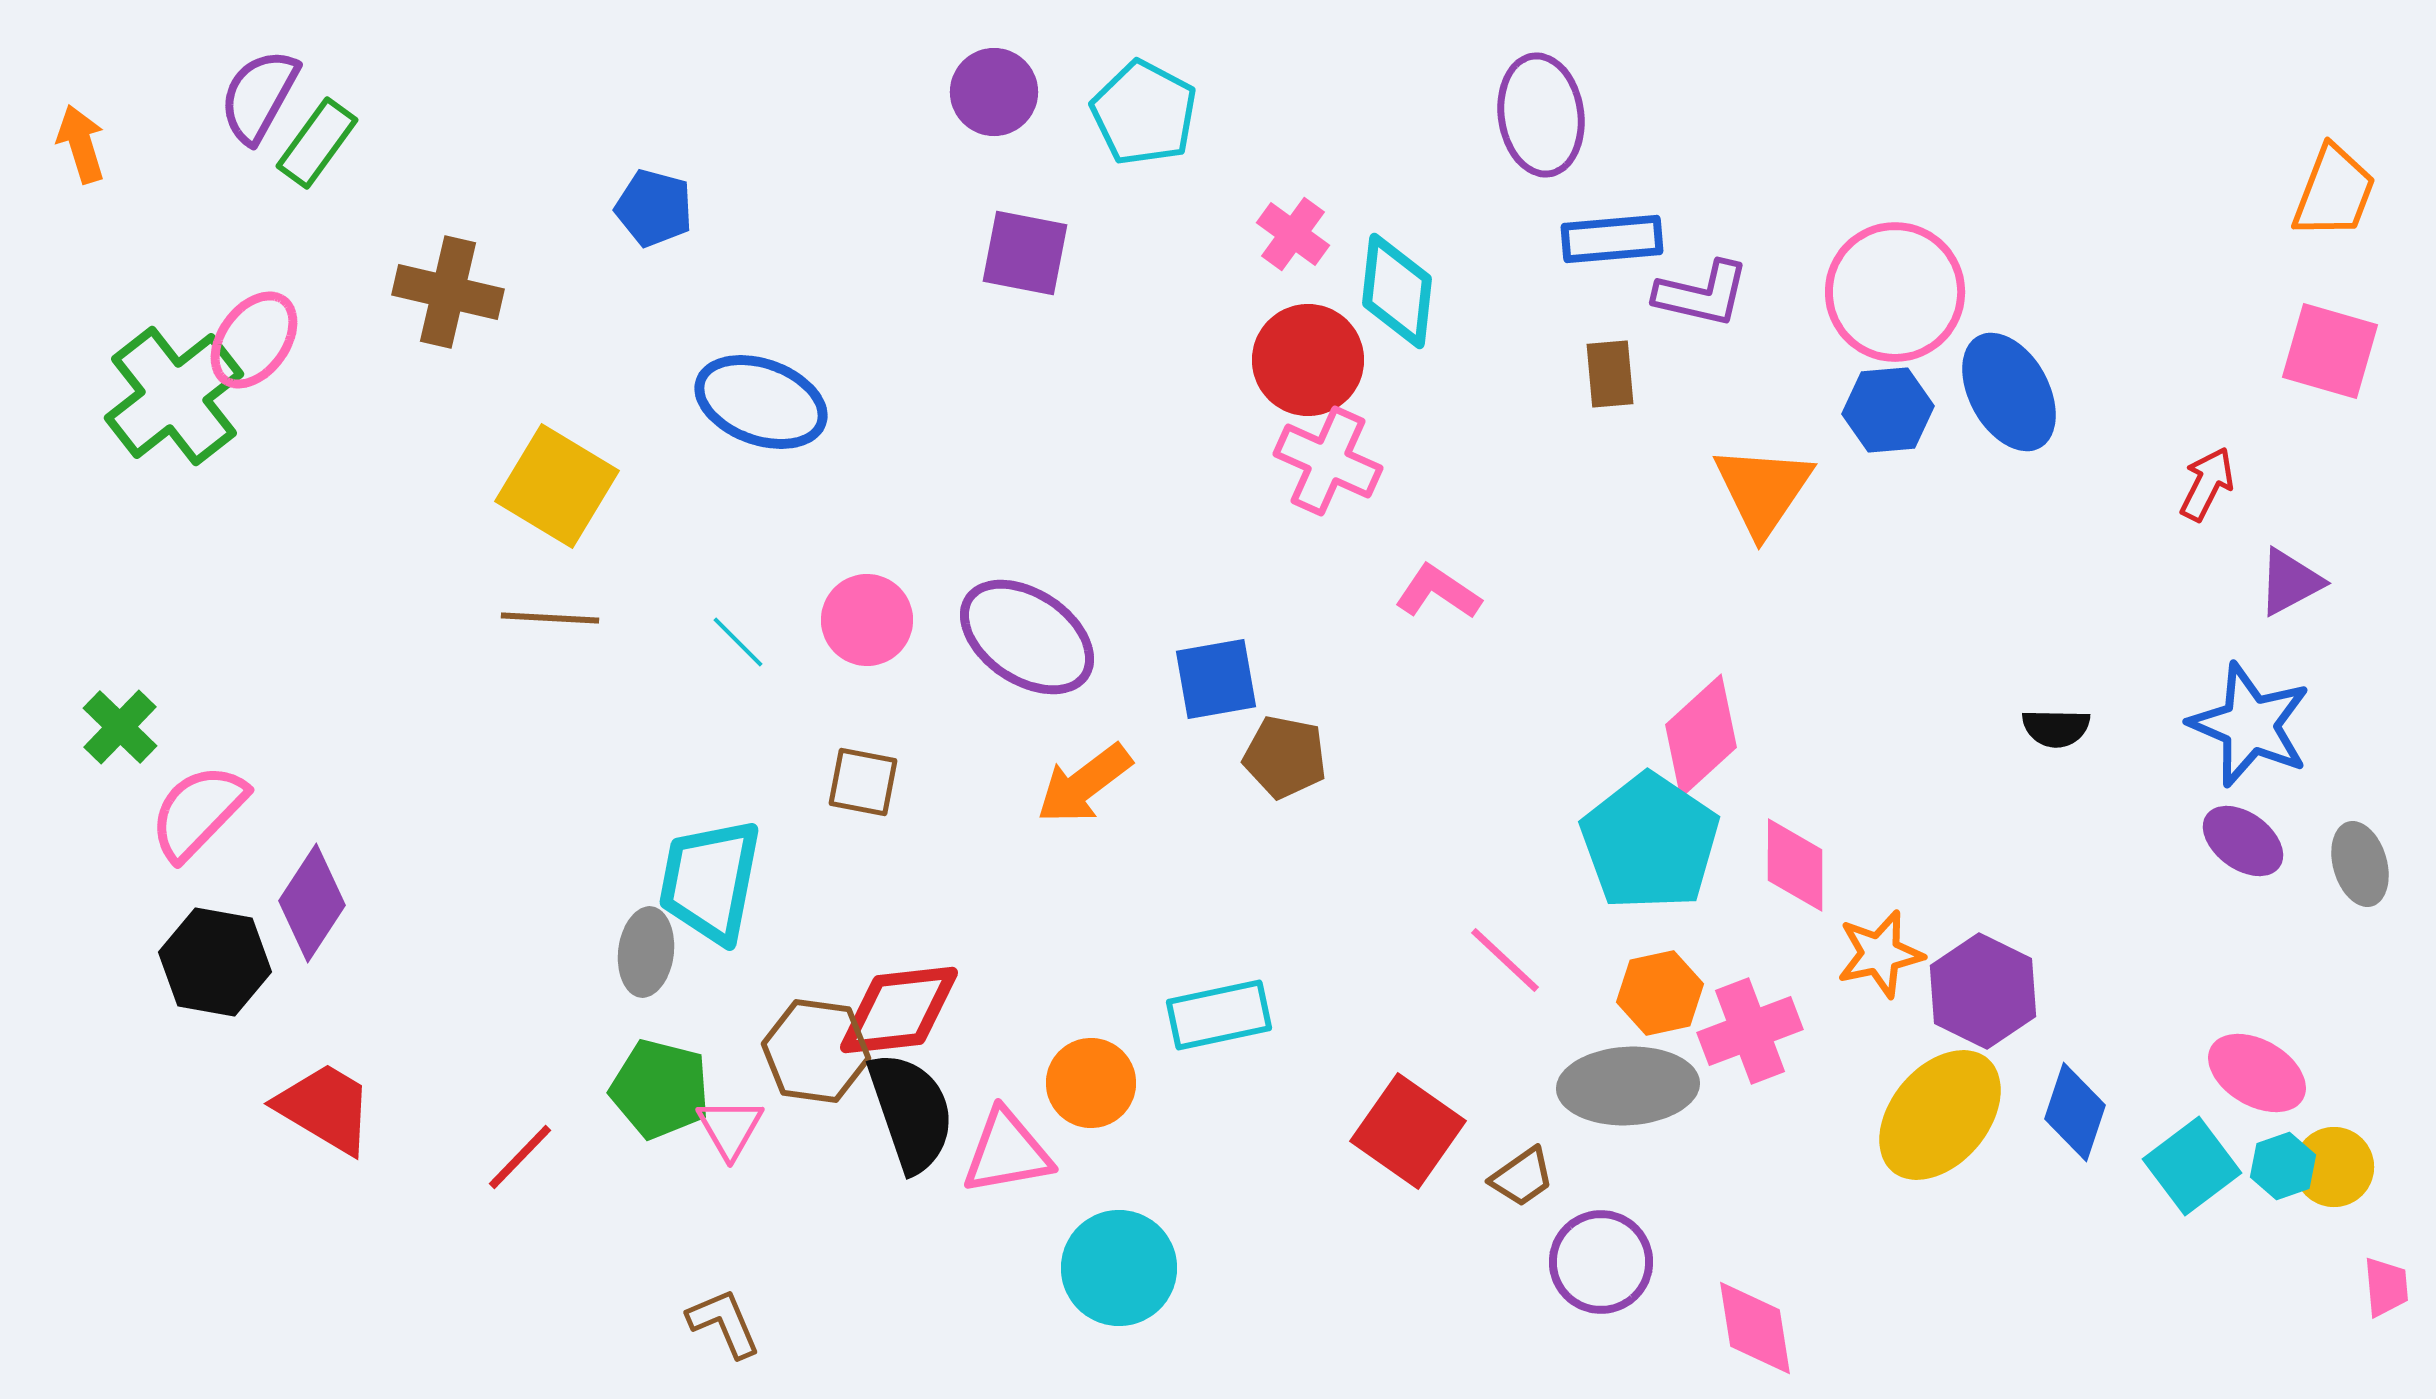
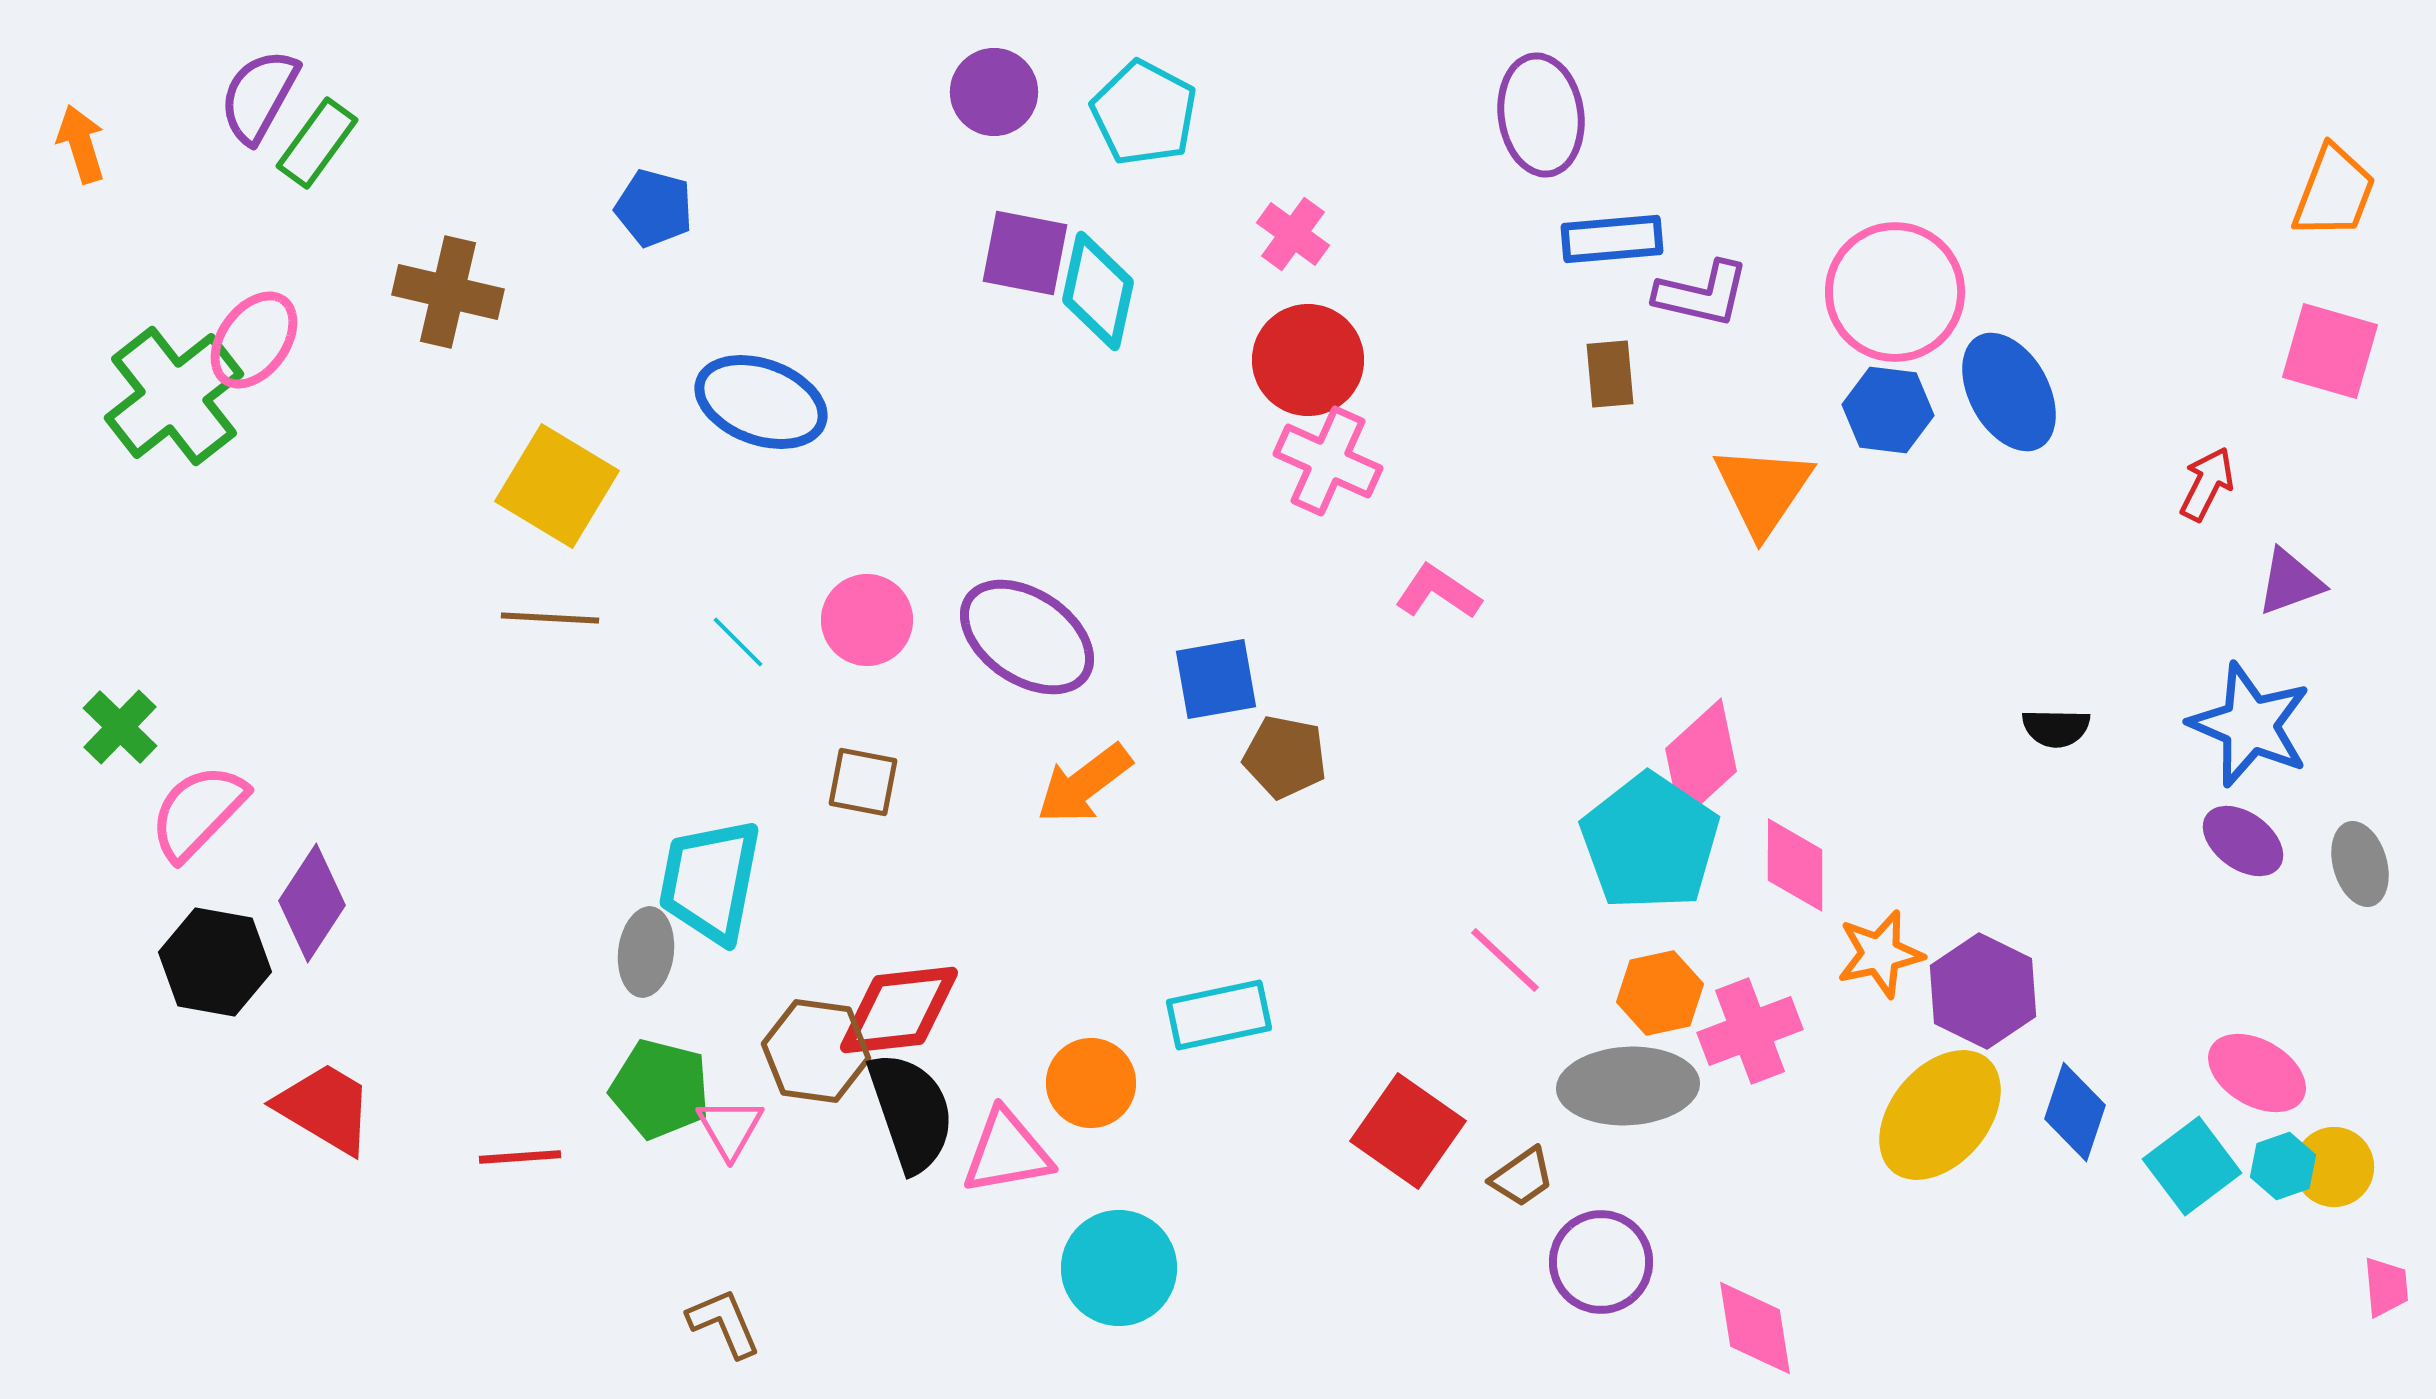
cyan diamond at (1397, 291): moved 299 px left; rotated 6 degrees clockwise
blue hexagon at (1888, 410): rotated 12 degrees clockwise
purple triangle at (2290, 582): rotated 8 degrees clockwise
pink diamond at (1701, 736): moved 24 px down
red line at (520, 1157): rotated 42 degrees clockwise
